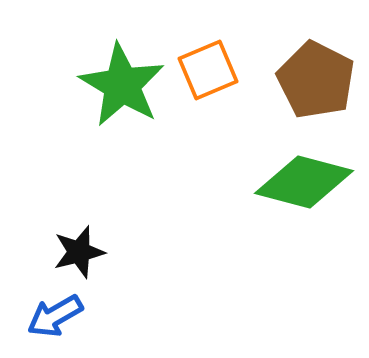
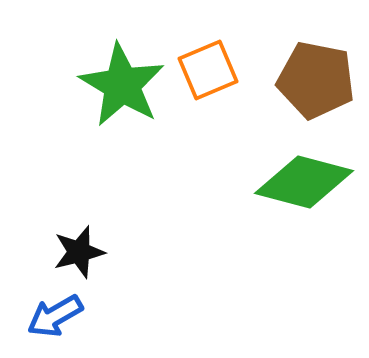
brown pentagon: rotated 16 degrees counterclockwise
